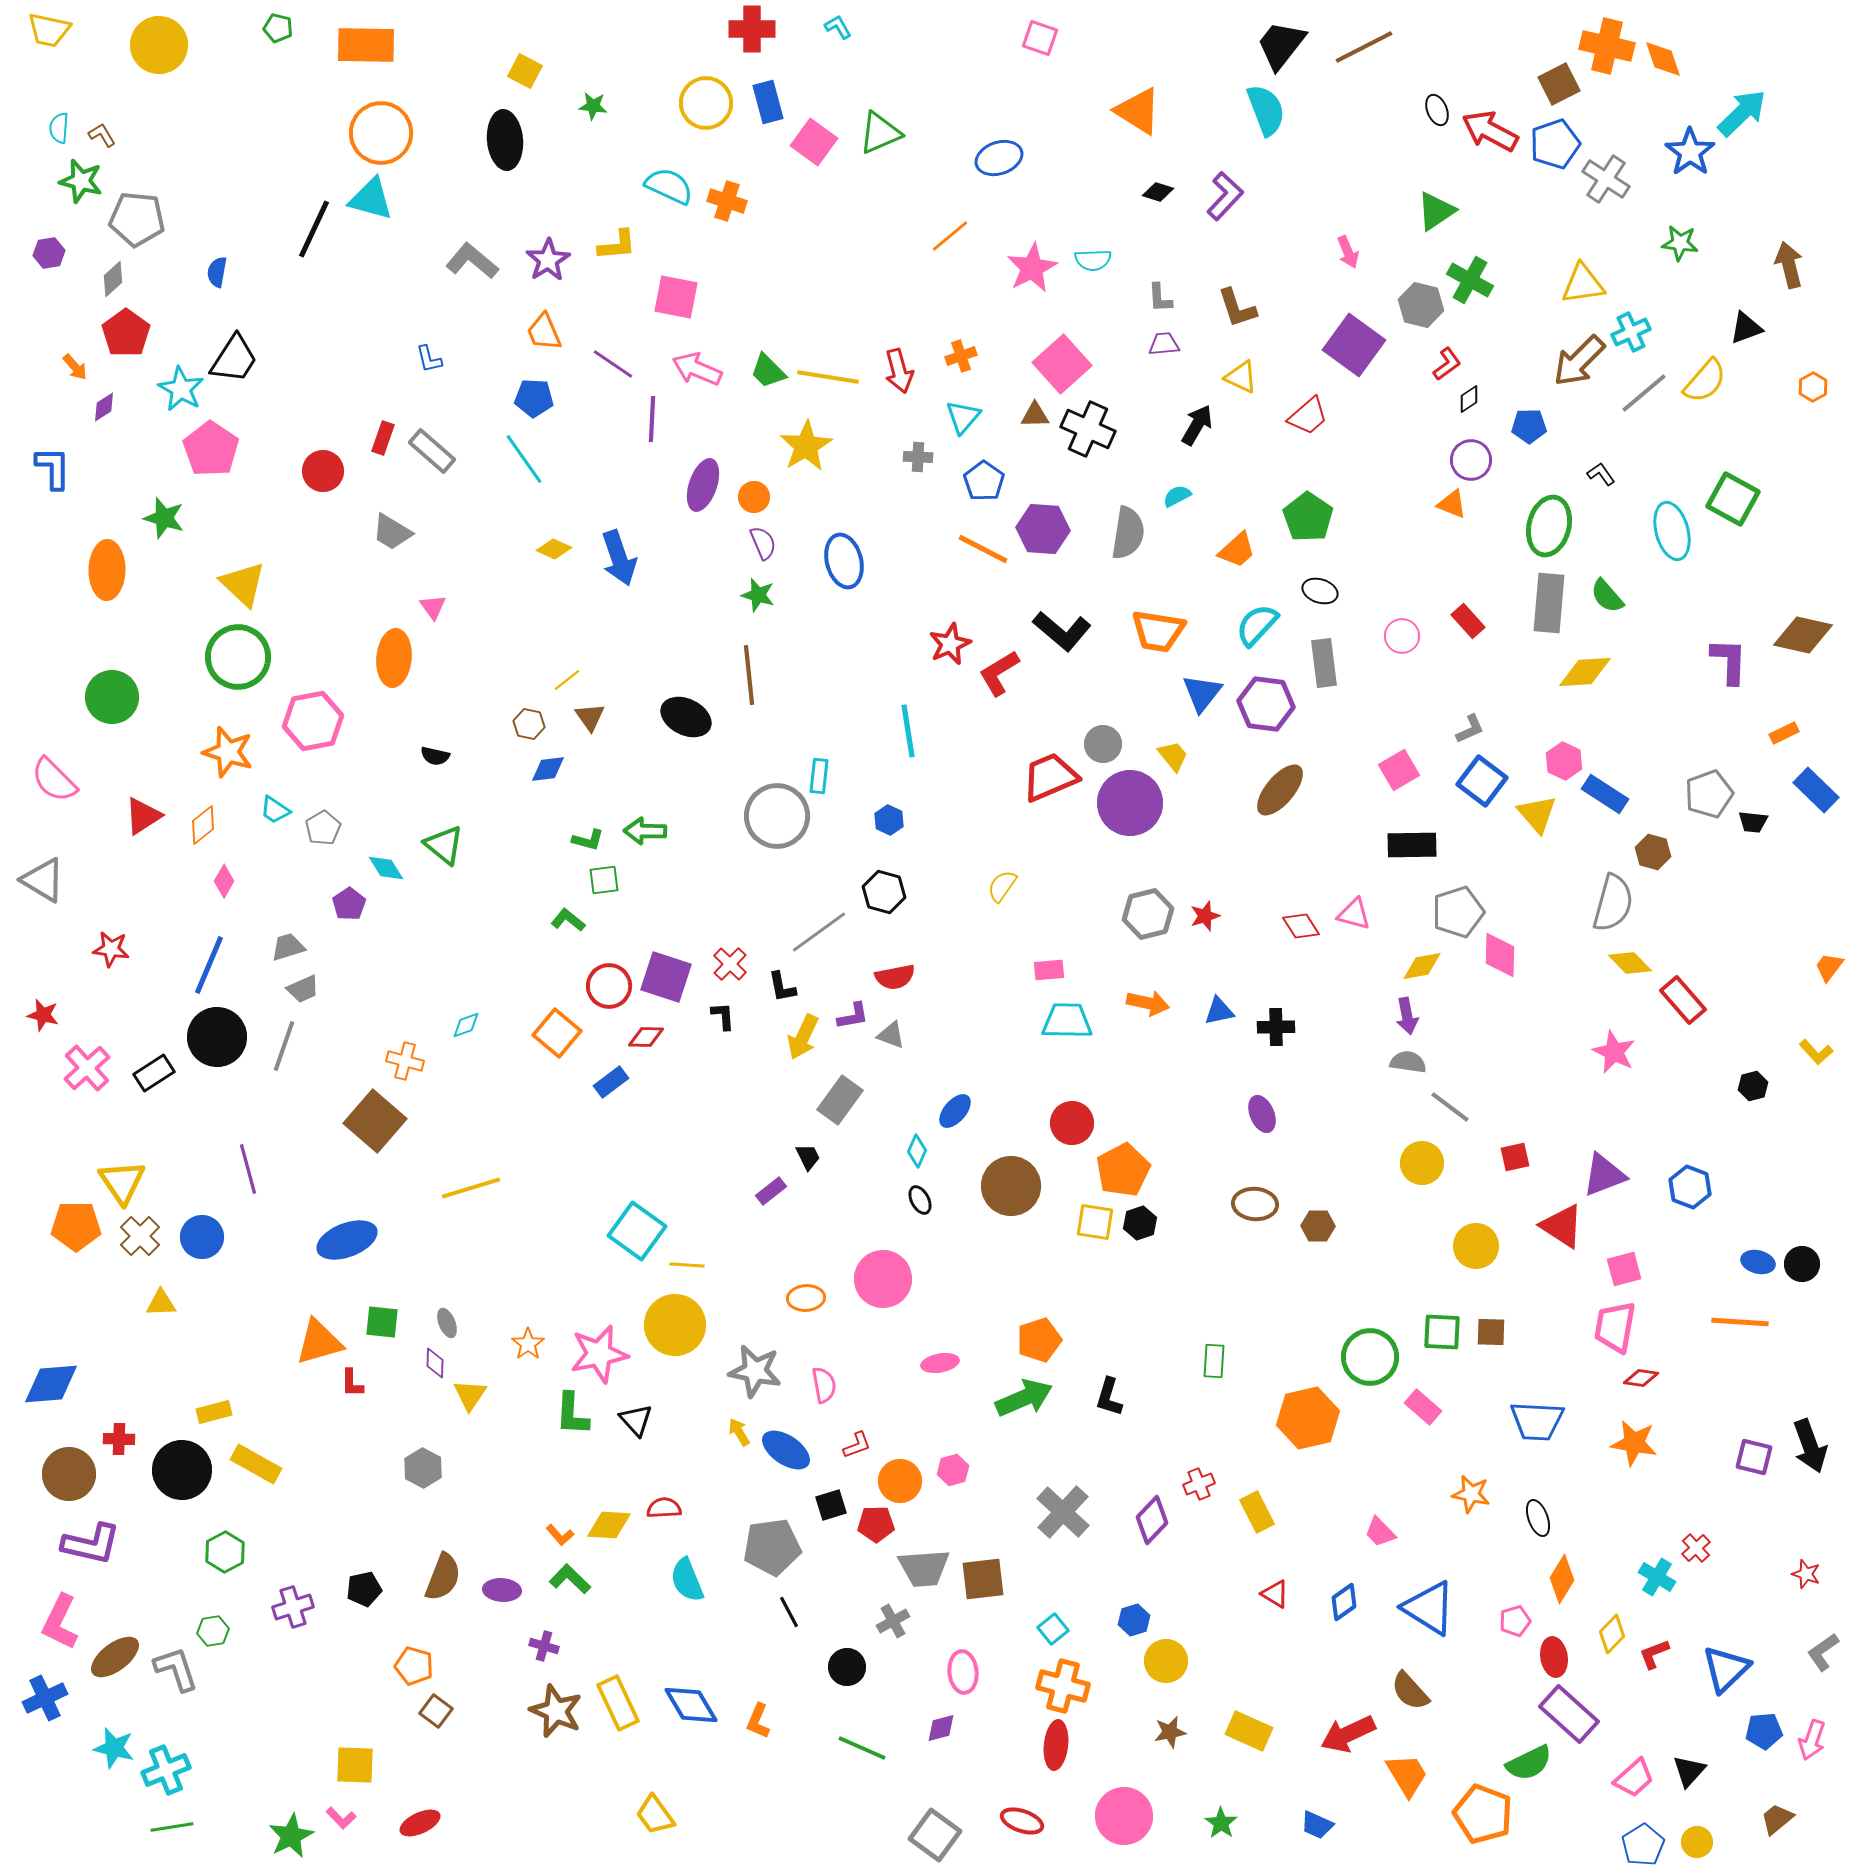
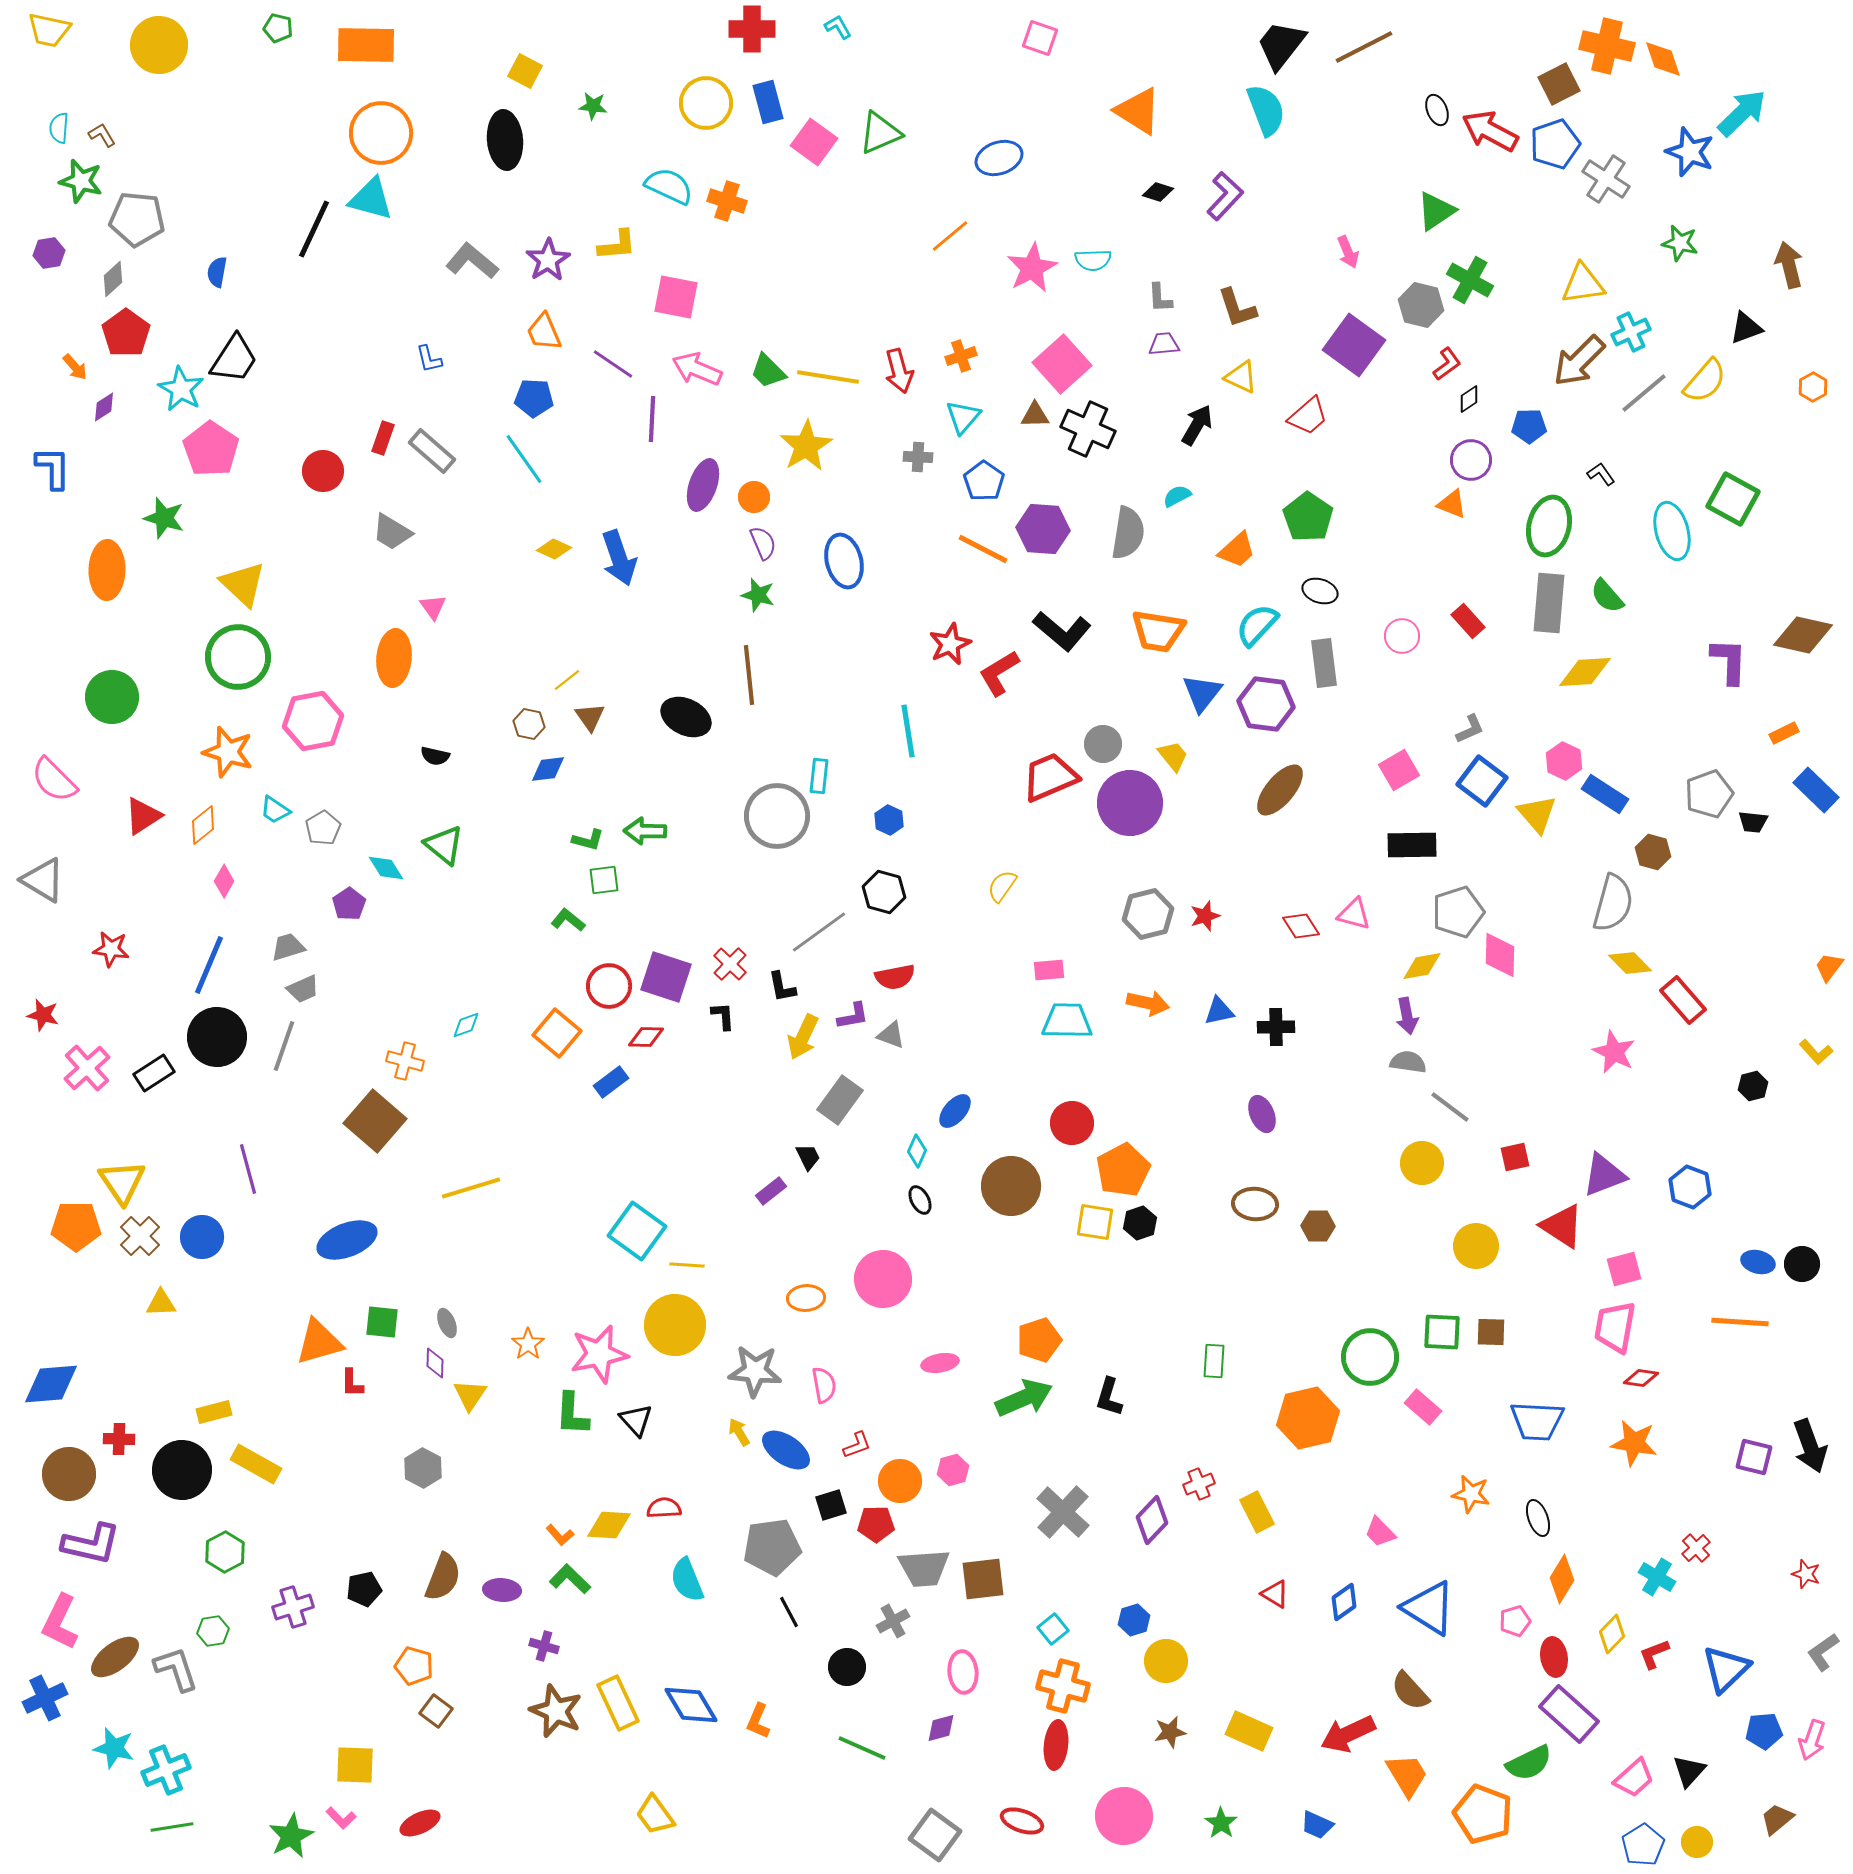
blue star at (1690, 152): rotated 15 degrees counterclockwise
green star at (1680, 243): rotated 6 degrees clockwise
gray star at (755, 1371): rotated 6 degrees counterclockwise
